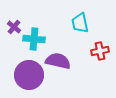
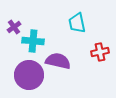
cyan trapezoid: moved 3 px left
purple cross: rotated 16 degrees clockwise
cyan cross: moved 1 px left, 2 px down
red cross: moved 1 px down
